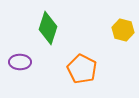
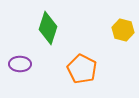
purple ellipse: moved 2 px down
